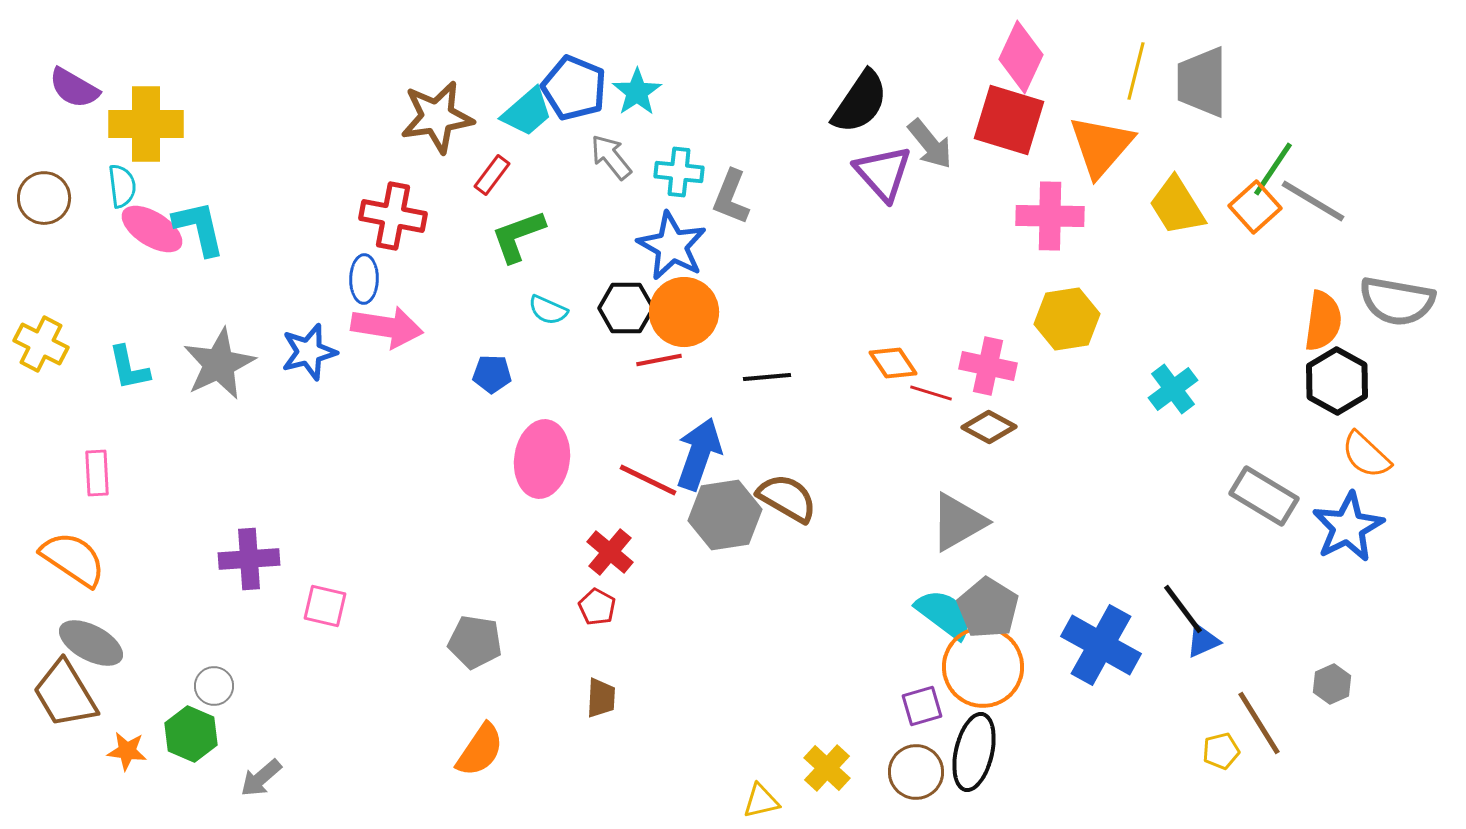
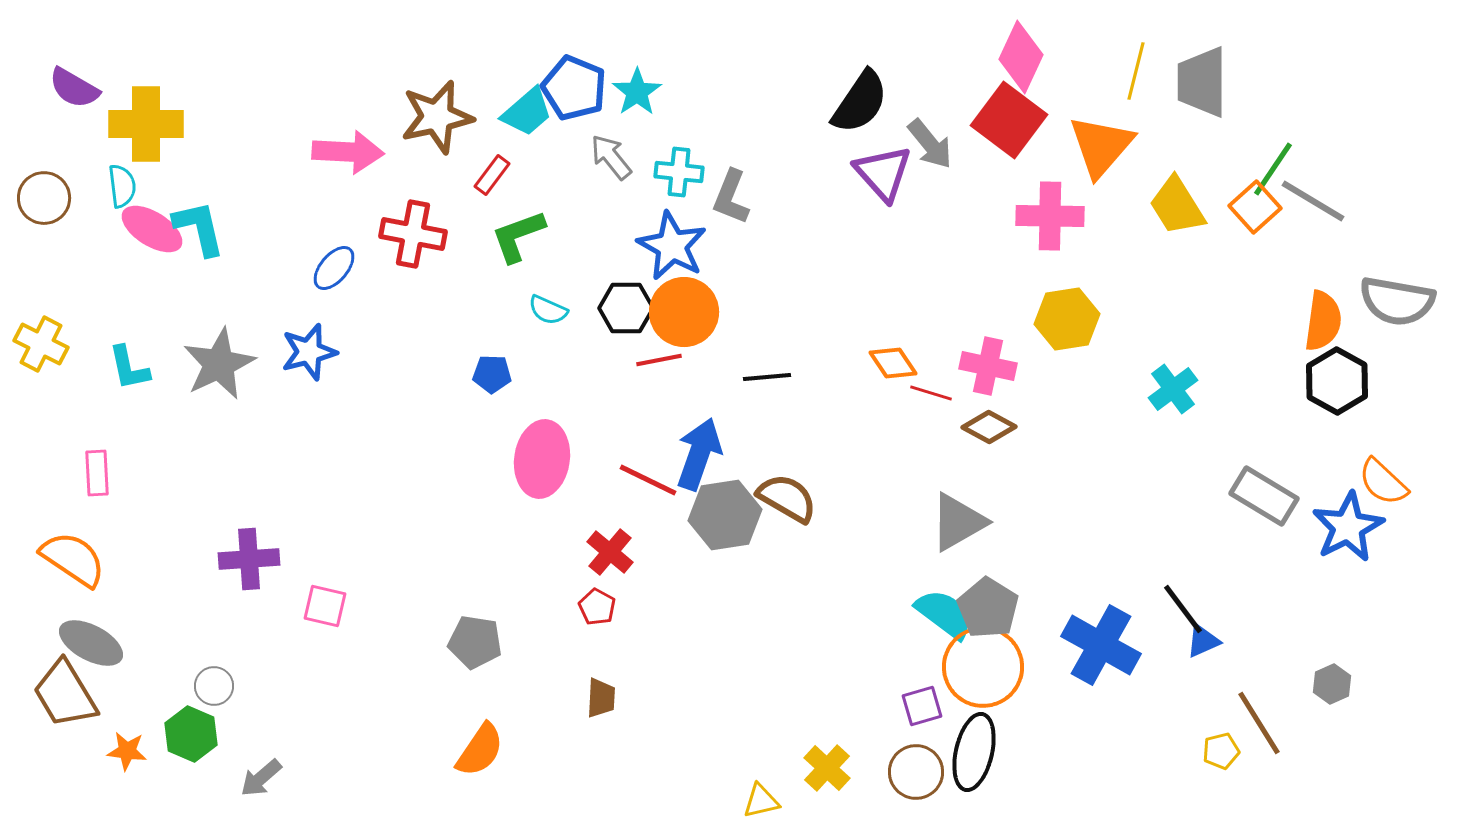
brown star at (437, 117): rotated 4 degrees counterclockwise
red square at (1009, 120): rotated 20 degrees clockwise
red cross at (393, 216): moved 20 px right, 18 px down
blue ellipse at (364, 279): moved 30 px left, 11 px up; rotated 39 degrees clockwise
pink arrow at (387, 327): moved 39 px left, 175 px up; rotated 6 degrees counterclockwise
orange semicircle at (1366, 455): moved 17 px right, 27 px down
